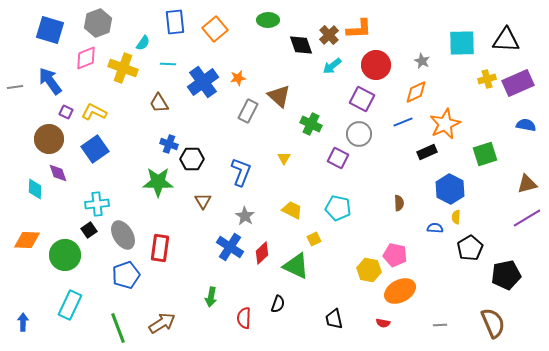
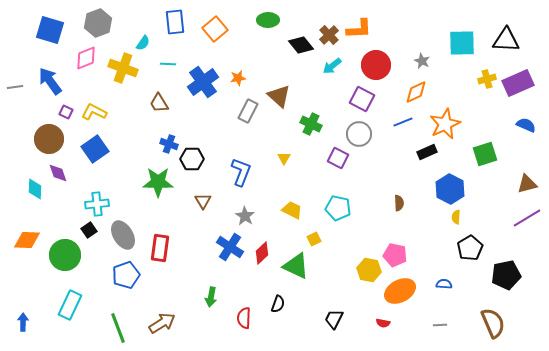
black diamond at (301, 45): rotated 20 degrees counterclockwise
blue semicircle at (526, 125): rotated 12 degrees clockwise
blue semicircle at (435, 228): moved 9 px right, 56 px down
black trapezoid at (334, 319): rotated 40 degrees clockwise
